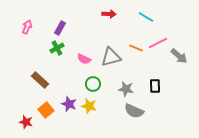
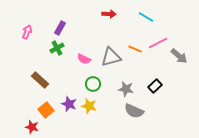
pink arrow: moved 5 px down
orange line: moved 1 px left, 1 px down
black rectangle: rotated 48 degrees clockwise
red star: moved 6 px right, 5 px down
